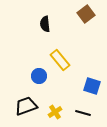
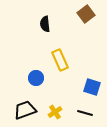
yellow rectangle: rotated 15 degrees clockwise
blue circle: moved 3 px left, 2 px down
blue square: moved 1 px down
black trapezoid: moved 1 px left, 4 px down
black line: moved 2 px right
